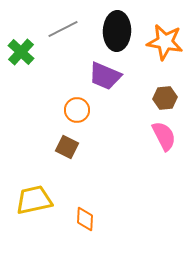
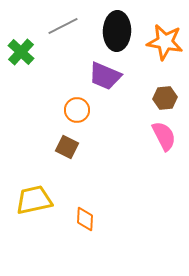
gray line: moved 3 px up
